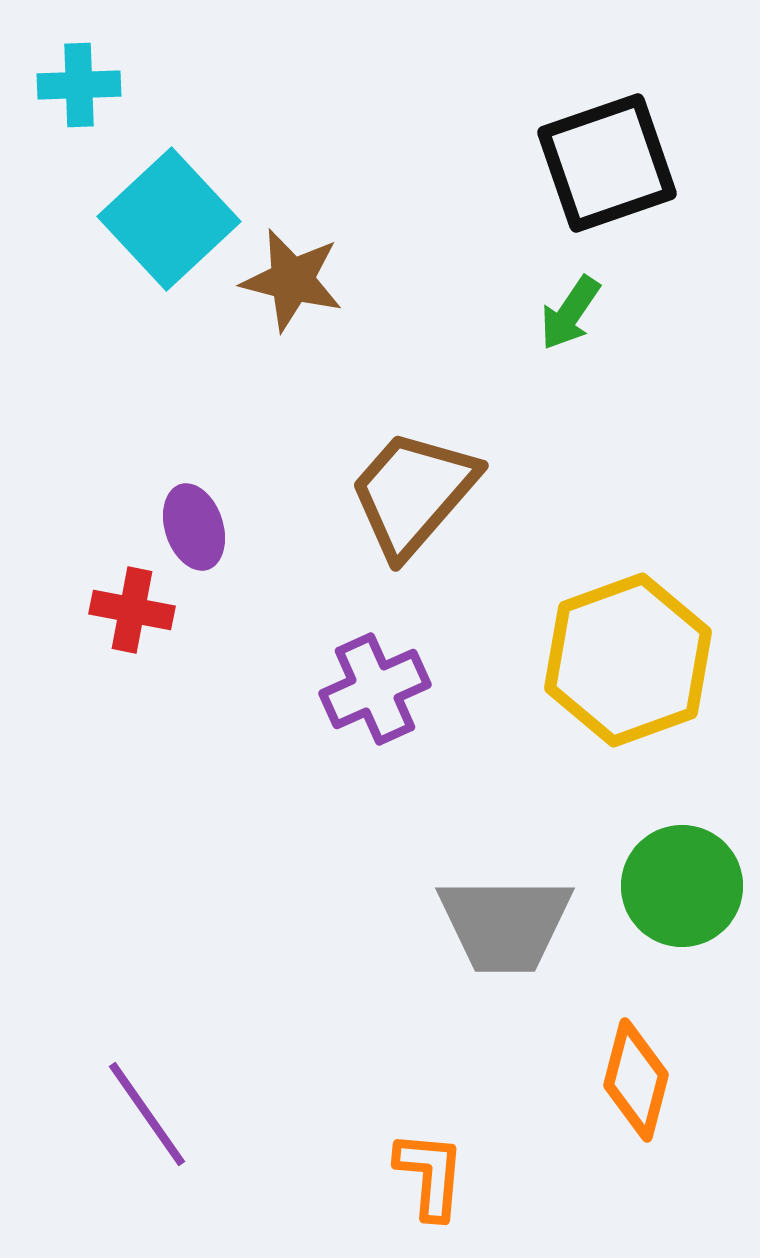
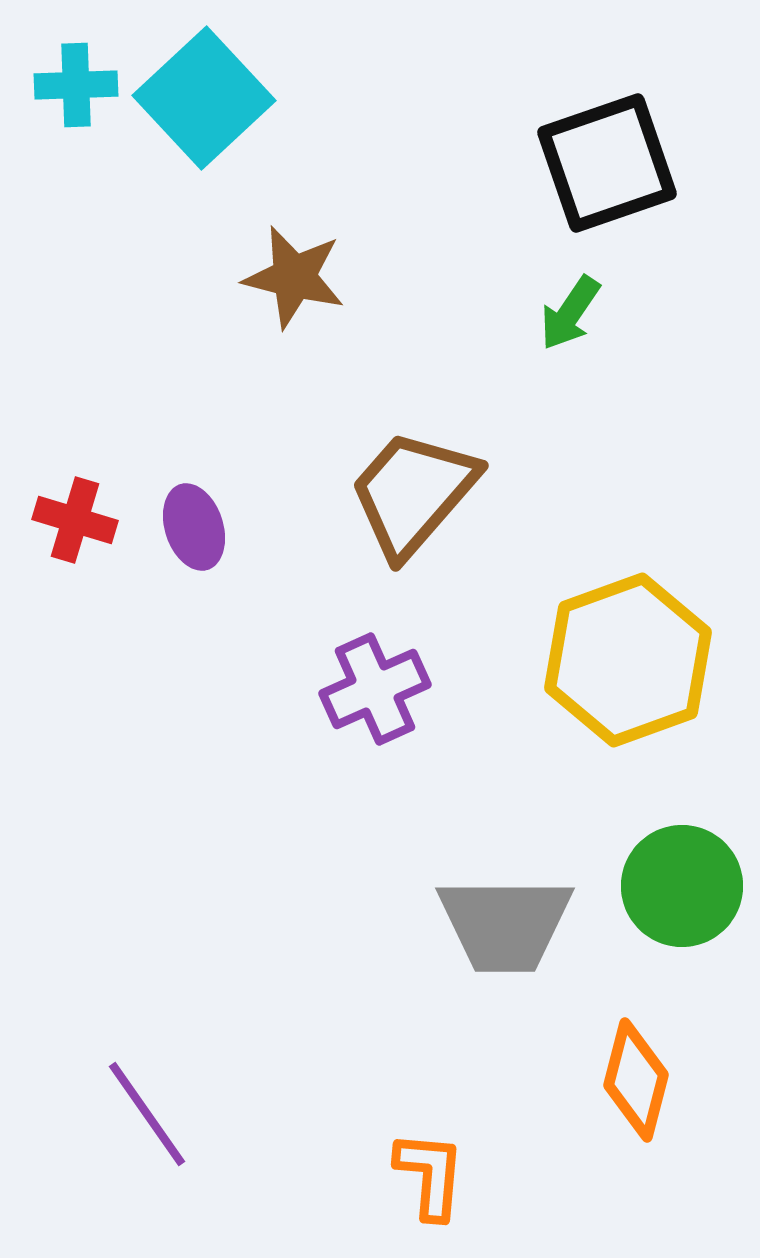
cyan cross: moved 3 px left
cyan square: moved 35 px right, 121 px up
brown star: moved 2 px right, 3 px up
red cross: moved 57 px left, 90 px up; rotated 6 degrees clockwise
